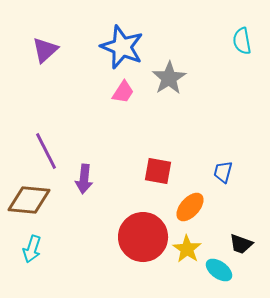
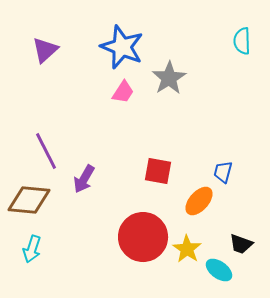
cyan semicircle: rotated 8 degrees clockwise
purple arrow: rotated 24 degrees clockwise
orange ellipse: moved 9 px right, 6 px up
